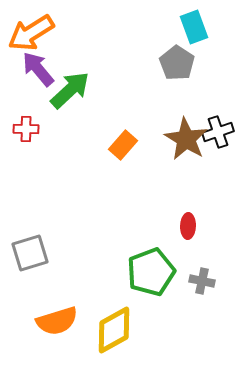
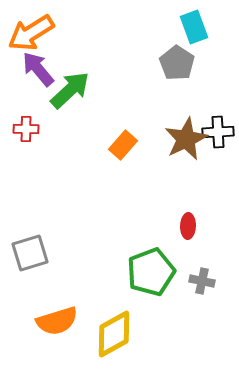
black cross: rotated 16 degrees clockwise
brown star: rotated 15 degrees clockwise
yellow diamond: moved 4 px down
